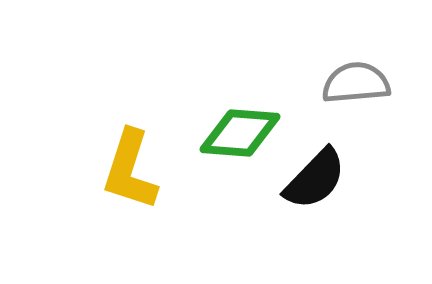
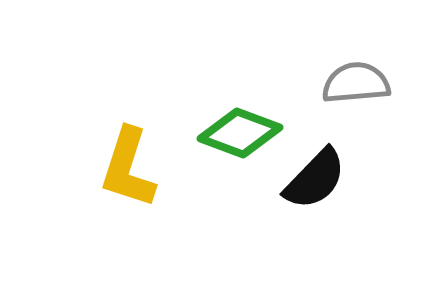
green diamond: rotated 16 degrees clockwise
yellow L-shape: moved 2 px left, 2 px up
